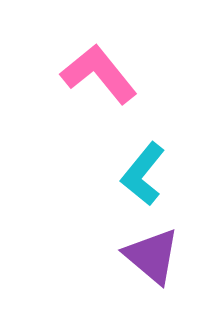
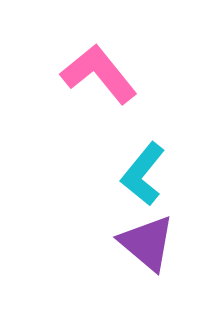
purple triangle: moved 5 px left, 13 px up
